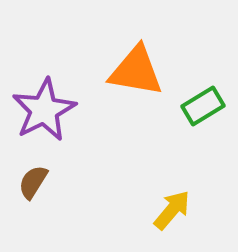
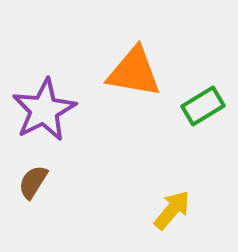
orange triangle: moved 2 px left, 1 px down
